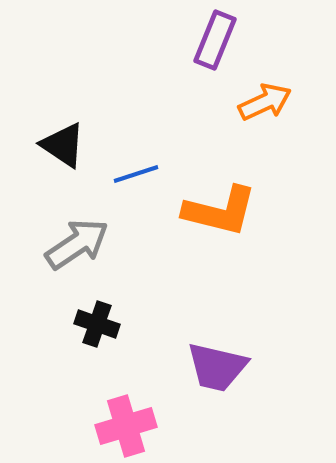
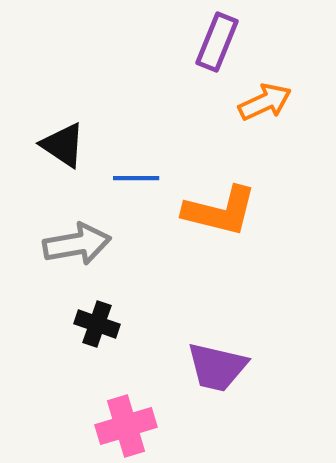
purple rectangle: moved 2 px right, 2 px down
blue line: moved 4 px down; rotated 18 degrees clockwise
gray arrow: rotated 24 degrees clockwise
